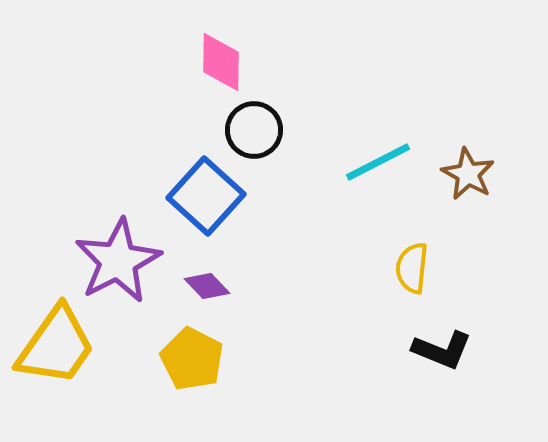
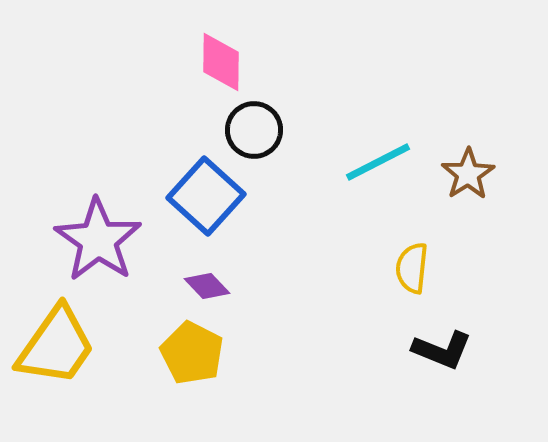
brown star: rotated 10 degrees clockwise
purple star: moved 20 px left, 21 px up; rotated 10 degrees counterclockwise
yellow pentagon: moved 6 px up
